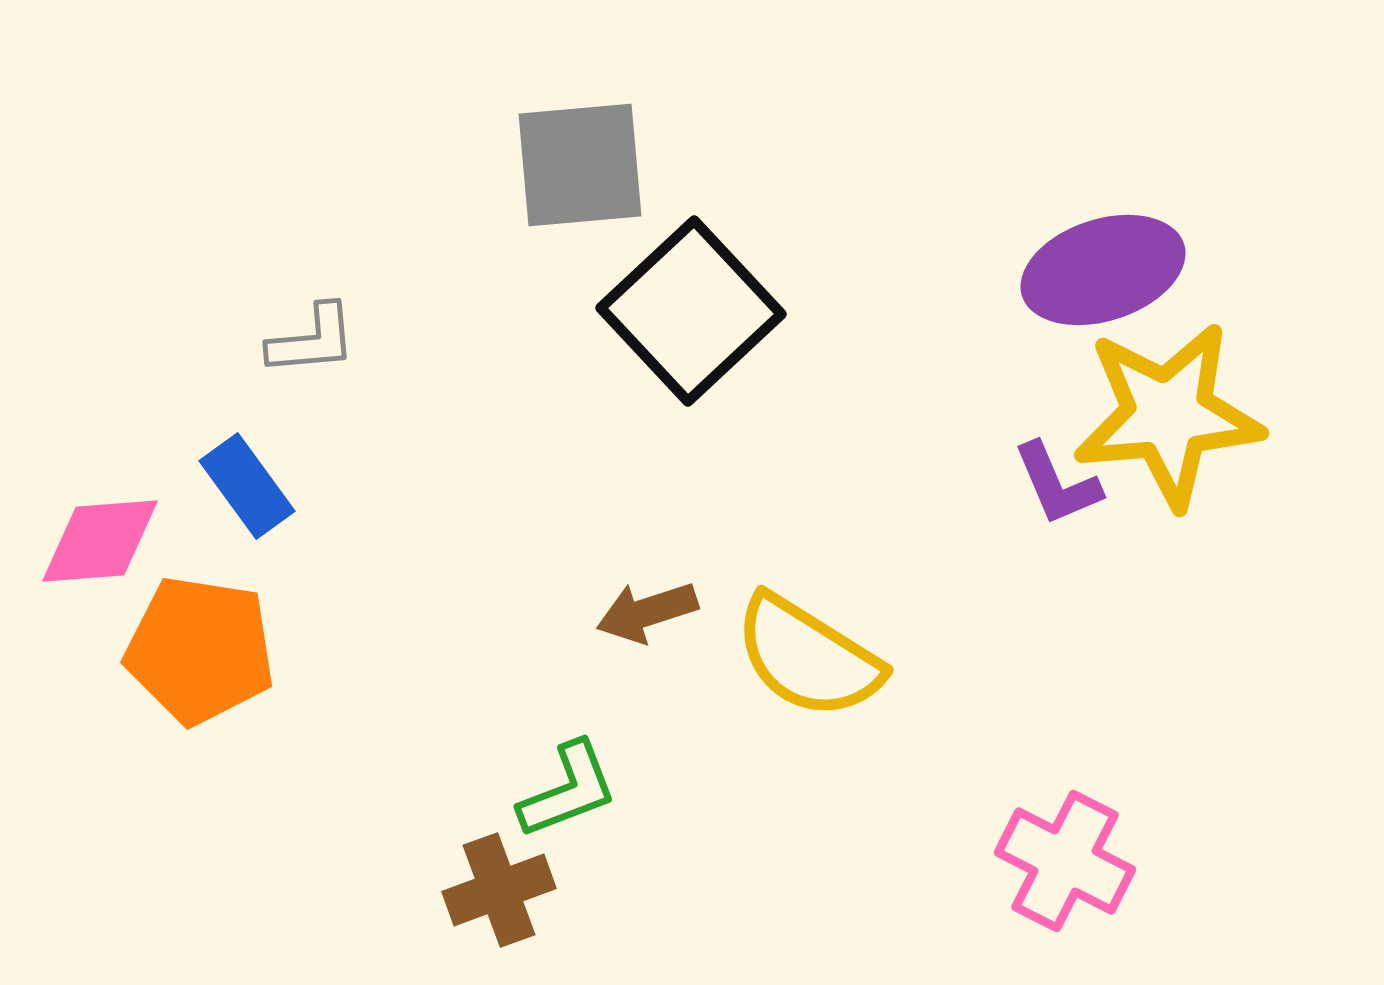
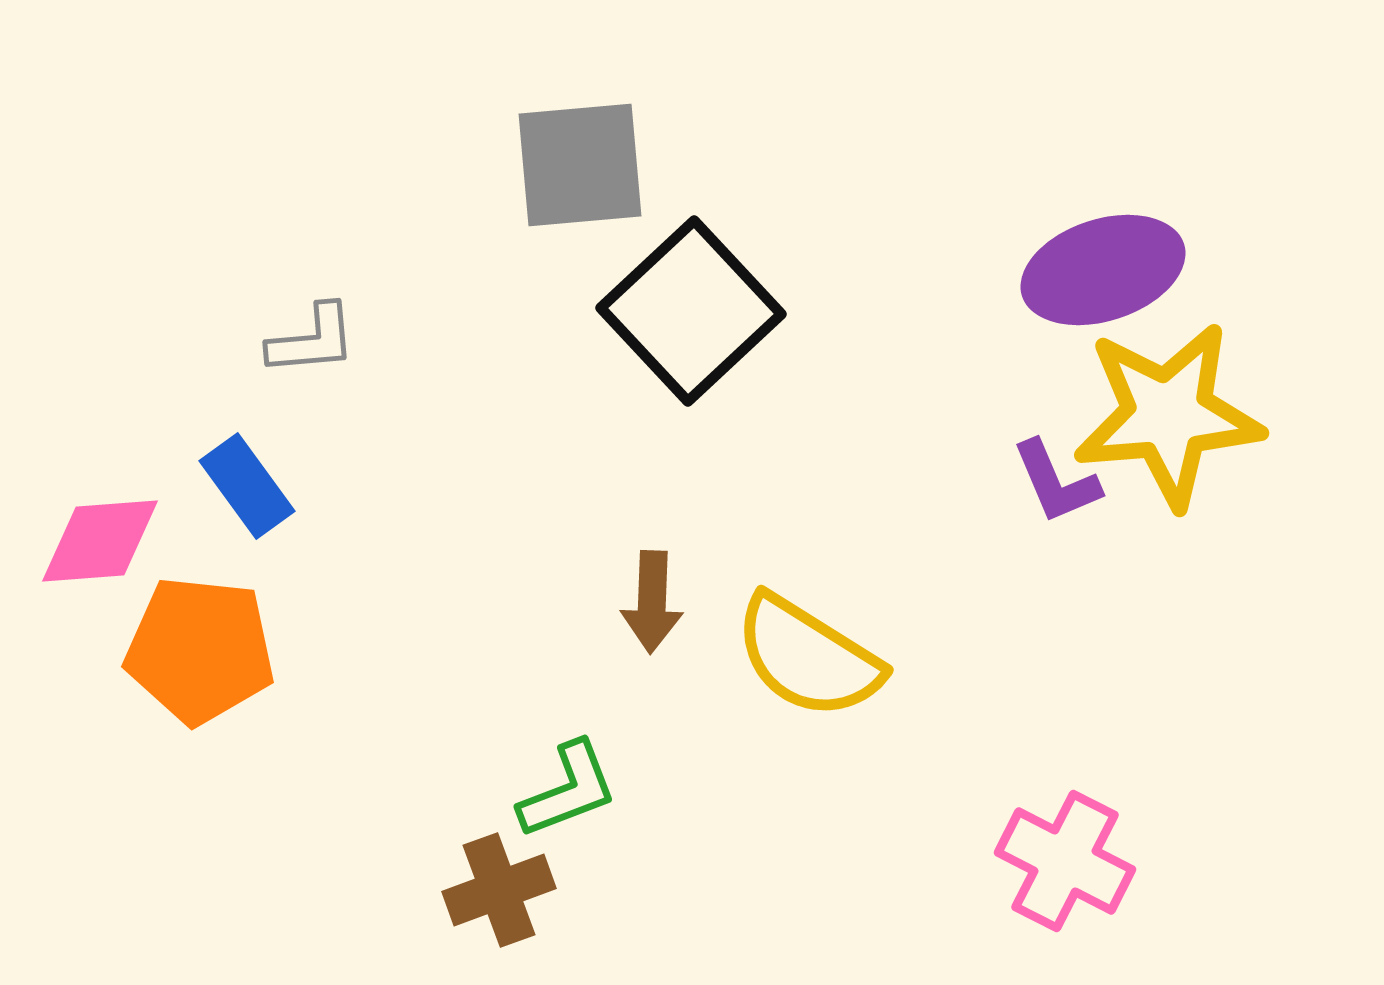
purple L-shape: moved 1 px left, 2 px up
brown arrow: moved 5 px right, 10 px up; rotated 70 degrees counterclockwise
orange pentagon: rotated 3 degrees counterclockwise
